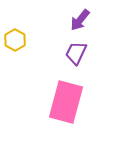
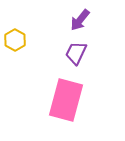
pink rectangle: moved 2 px up
